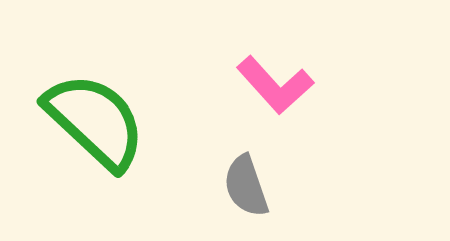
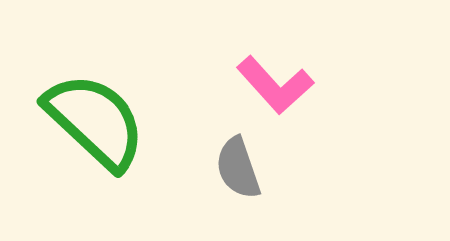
gray semicircle: moved 8 px left, 18 px up
